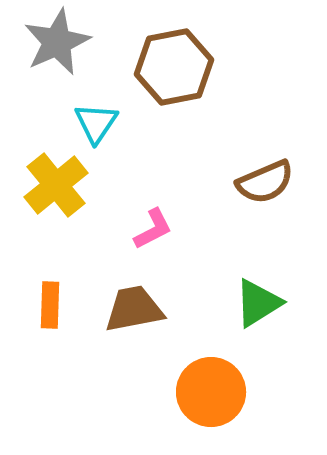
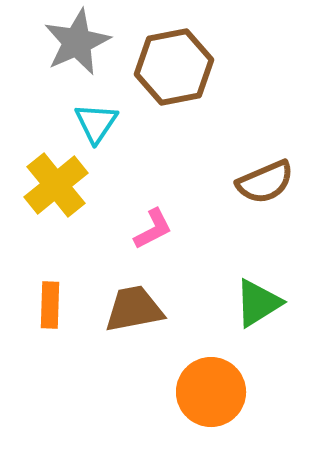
gray star: moved 20 px right
